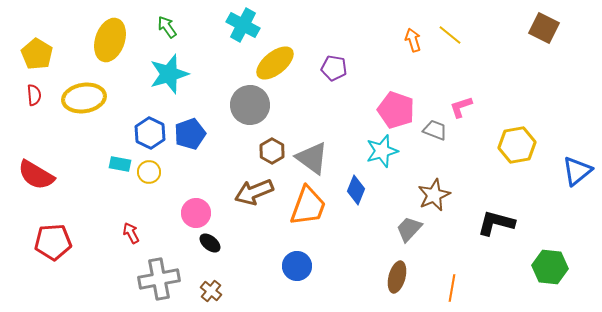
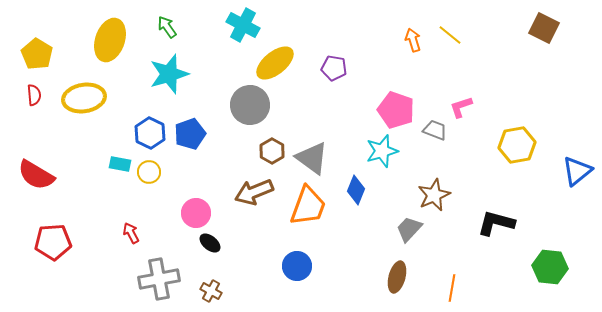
brown cross at (211, 291): rotated 10 degrees counterclockwise
